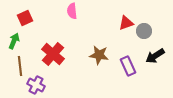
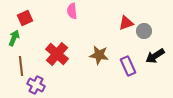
green arrow: moved 3 px up
red cross: moved 4 px right
brown line: moved 1 px right
